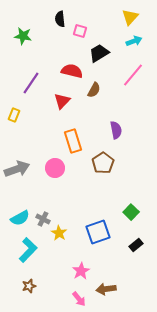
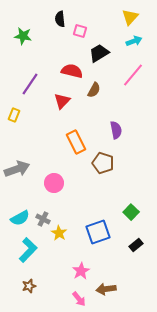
purple line: moved 1 px left, 1 px down
orange rectangle: moved 3 px right, 1 px down; rotated 10 degrees counterclockwise
brown pentagon: rotated 20 degrees counterclockwise
pink circle: moved 1 px left, 15 px down
